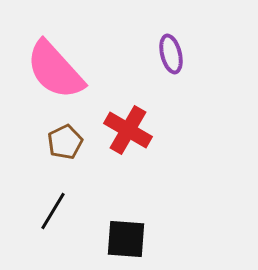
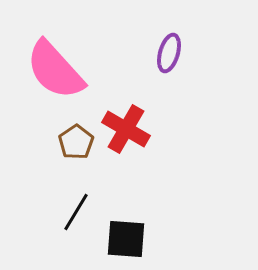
purple ellipse: moved 2 px left, 1 px up; rotated 30 degrees clockwise
red cross: moved 2 px left, 1 px up
brown pentagon: moved 11 px right; rotated 8 degrees counterclockwise
black line: moved 23 px right, 1 px down
